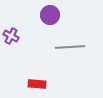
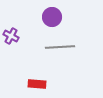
purple circle: moved 2 px right, 2 px down
gray line: moved 10 px left
